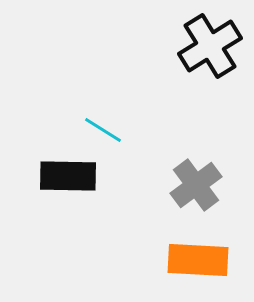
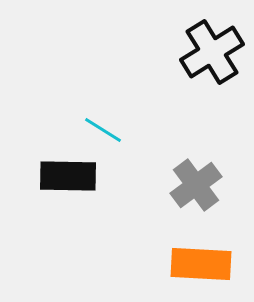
black cross: moved 2 px right, 6 px down
orange rectangle: moved 3 px right, 4 px down
